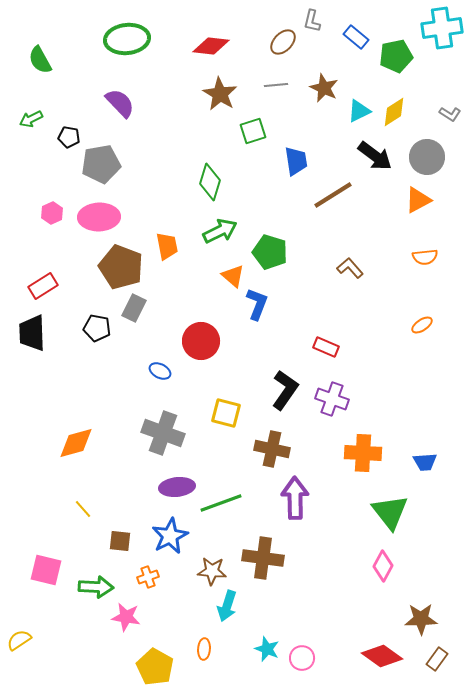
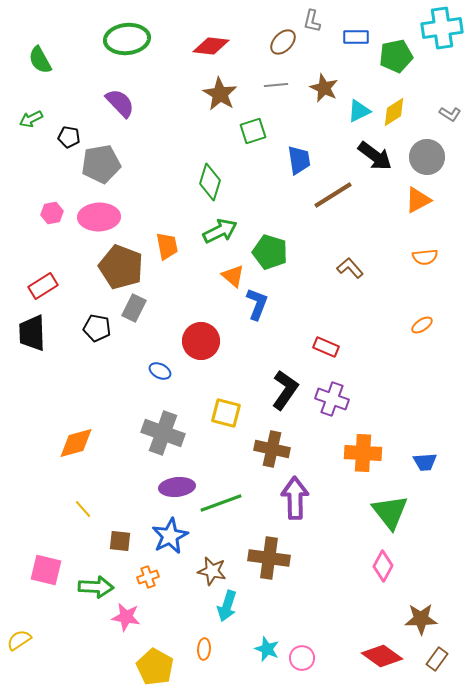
blue rectangle at (356, 37): rotated 40 degrees counterclockwise
blue trapezoid at (296, 161): moved 3 px right, 1 px up
pink hexagon at (52, 213): rotated 15 degrees clockwise
brown cross at (263, 558): moved 6 px right
brown star at (212, 571): rotated 8 degrees clockwise
